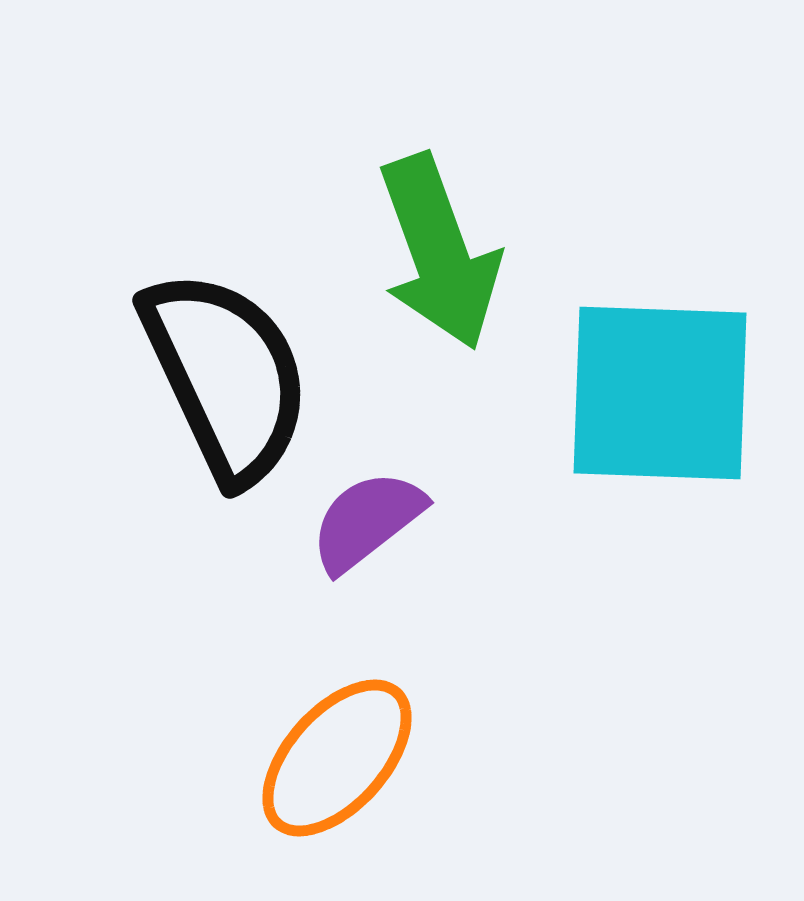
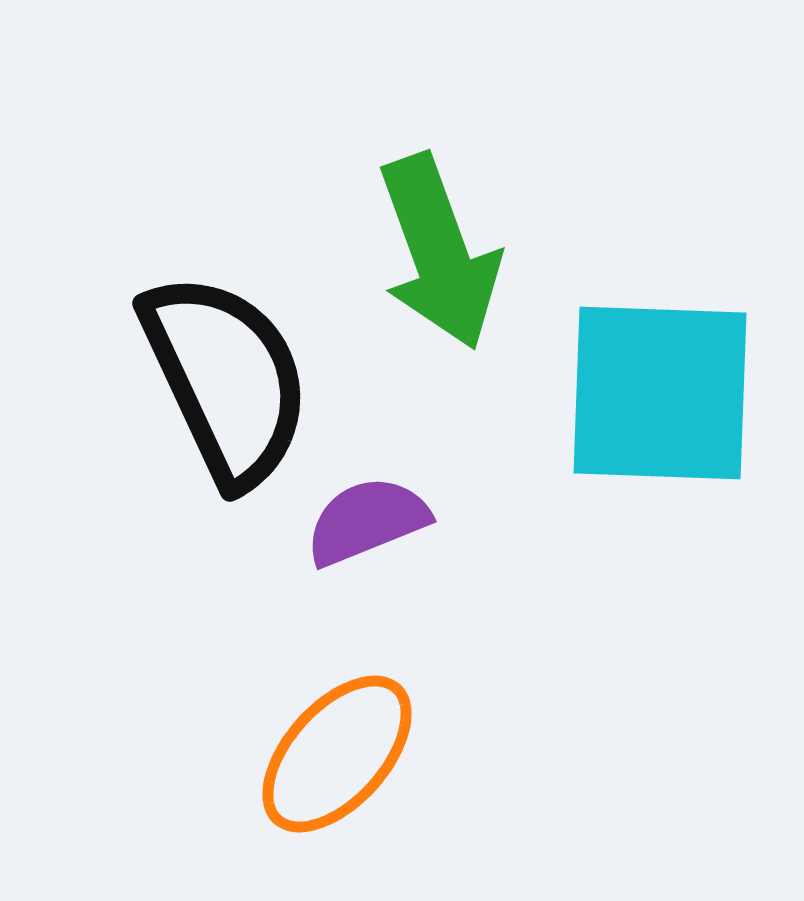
black semicircle: moved 3 px down
purple semicircle: rotated 16 degrees clockwise
orange ellipse: moved 4 px up
